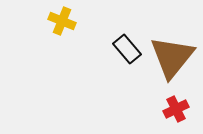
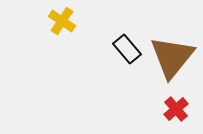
yellow cross: rotated 12 degrees clockwise
red cross: rotated 15 degrees counterclockwise
